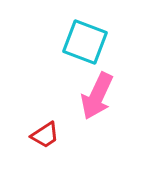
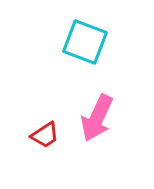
pink arrow: moved 22 px down
